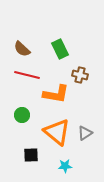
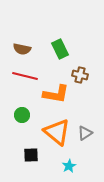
brown semicircle: rotated 30 degrees counterclockwise
red line: moved 2 px left, 1 px down
cyan star: moved 4 px right; rotated 24 degrees counterclockwise
